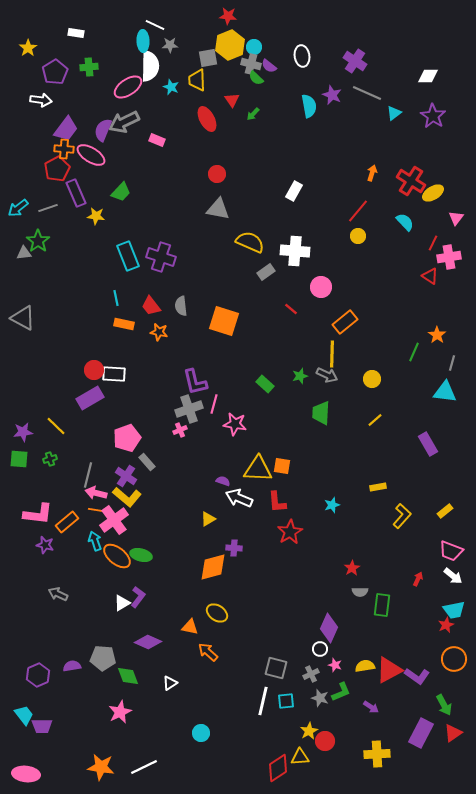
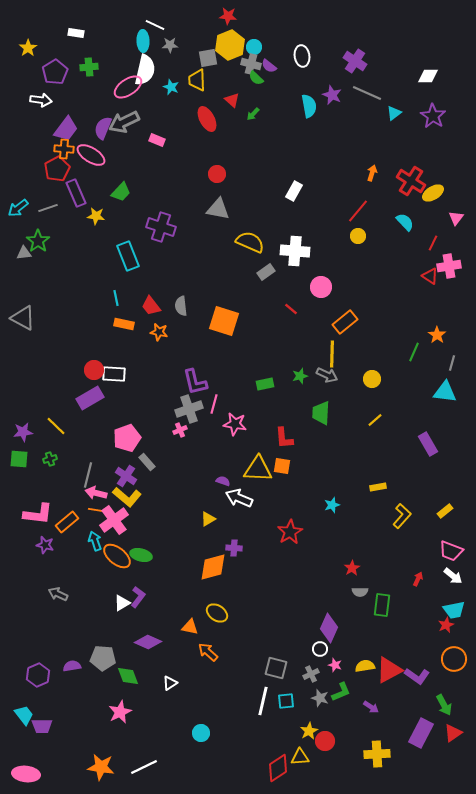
white semicircle at (150, 66): moved 5 px left, 4 px down; rotated 12 degrees clockwise
red triangle at (232, 100): rotated 14 degrees counterclockwise
purple semicircle at (103, 130): moved 2 px up
purple cross at (161, 257): moved 30 px up
pink cross at (449, 257): moved 9 px down
green rectangle at (265, 384): rotated 54 degrees counterclockwise
red L-shape at (277, 502): moved 7 px right, 64 px up
